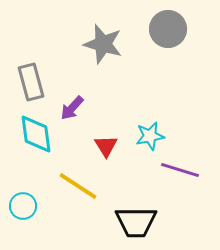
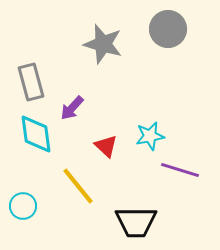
red triangle: rotated 15 degrees counterclockwise
yellow line: rotated 18 degrees clockwise
